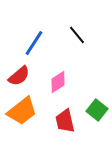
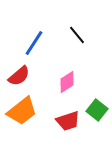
pink diamond: moved 9 px right
red trapezoid: moved 3 px right; rotated 95 degrees counterclockwise
